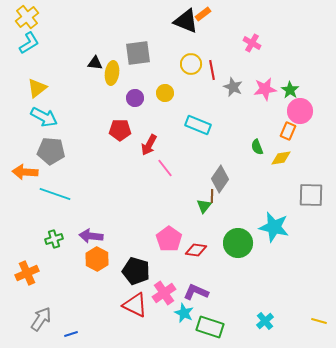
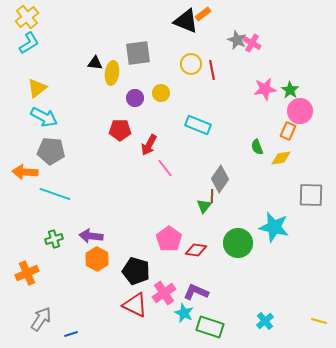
gray star at (233, 87): moved 4 px right, 47 px up
yellow circle at (165, 93): moved 4 px left
